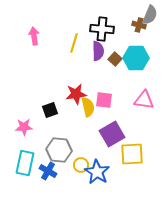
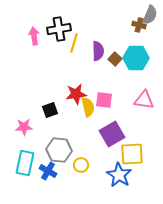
black cross: moved 43 px left; rotated 15 degrees counterclockwise
blue star: moved 22 px right, 3 px down
